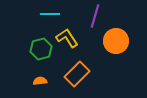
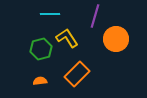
orange circle: moved 2 px up
